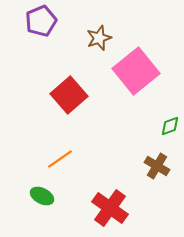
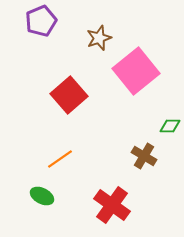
green diamond: rotated 20 degrees clockwise
brown cross: moved 13 px left, 10 px up
red cross: moved 2 px right, 3 px up
